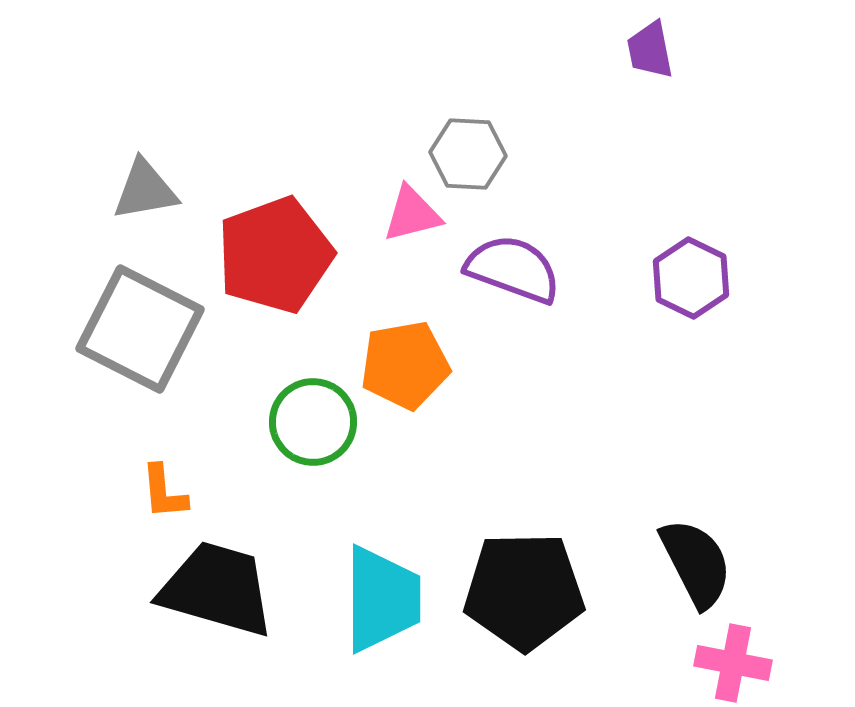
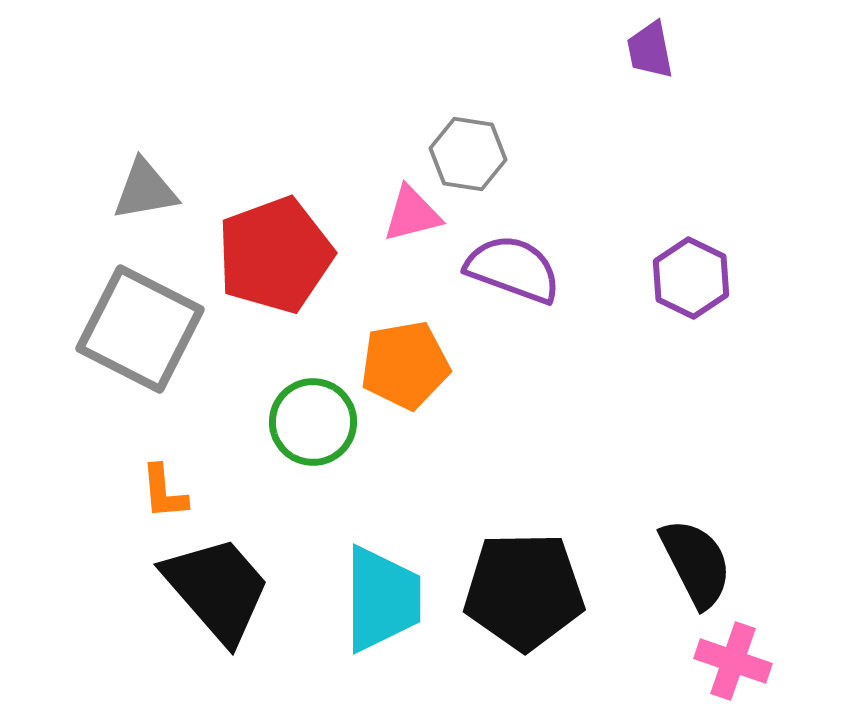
gray hexagon: rotated 6 degrees clockwise
black trapezoid: rotated 33 degrees clockwise
pink cross: moved 2 px up; rotated 8 degrees clockwise
